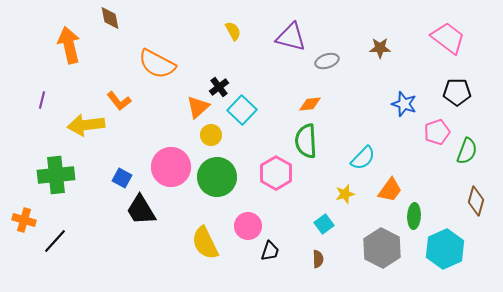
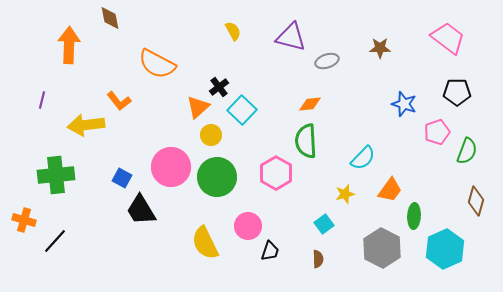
orange arrow at (69, 45): rotated 15 degrees clockwise
